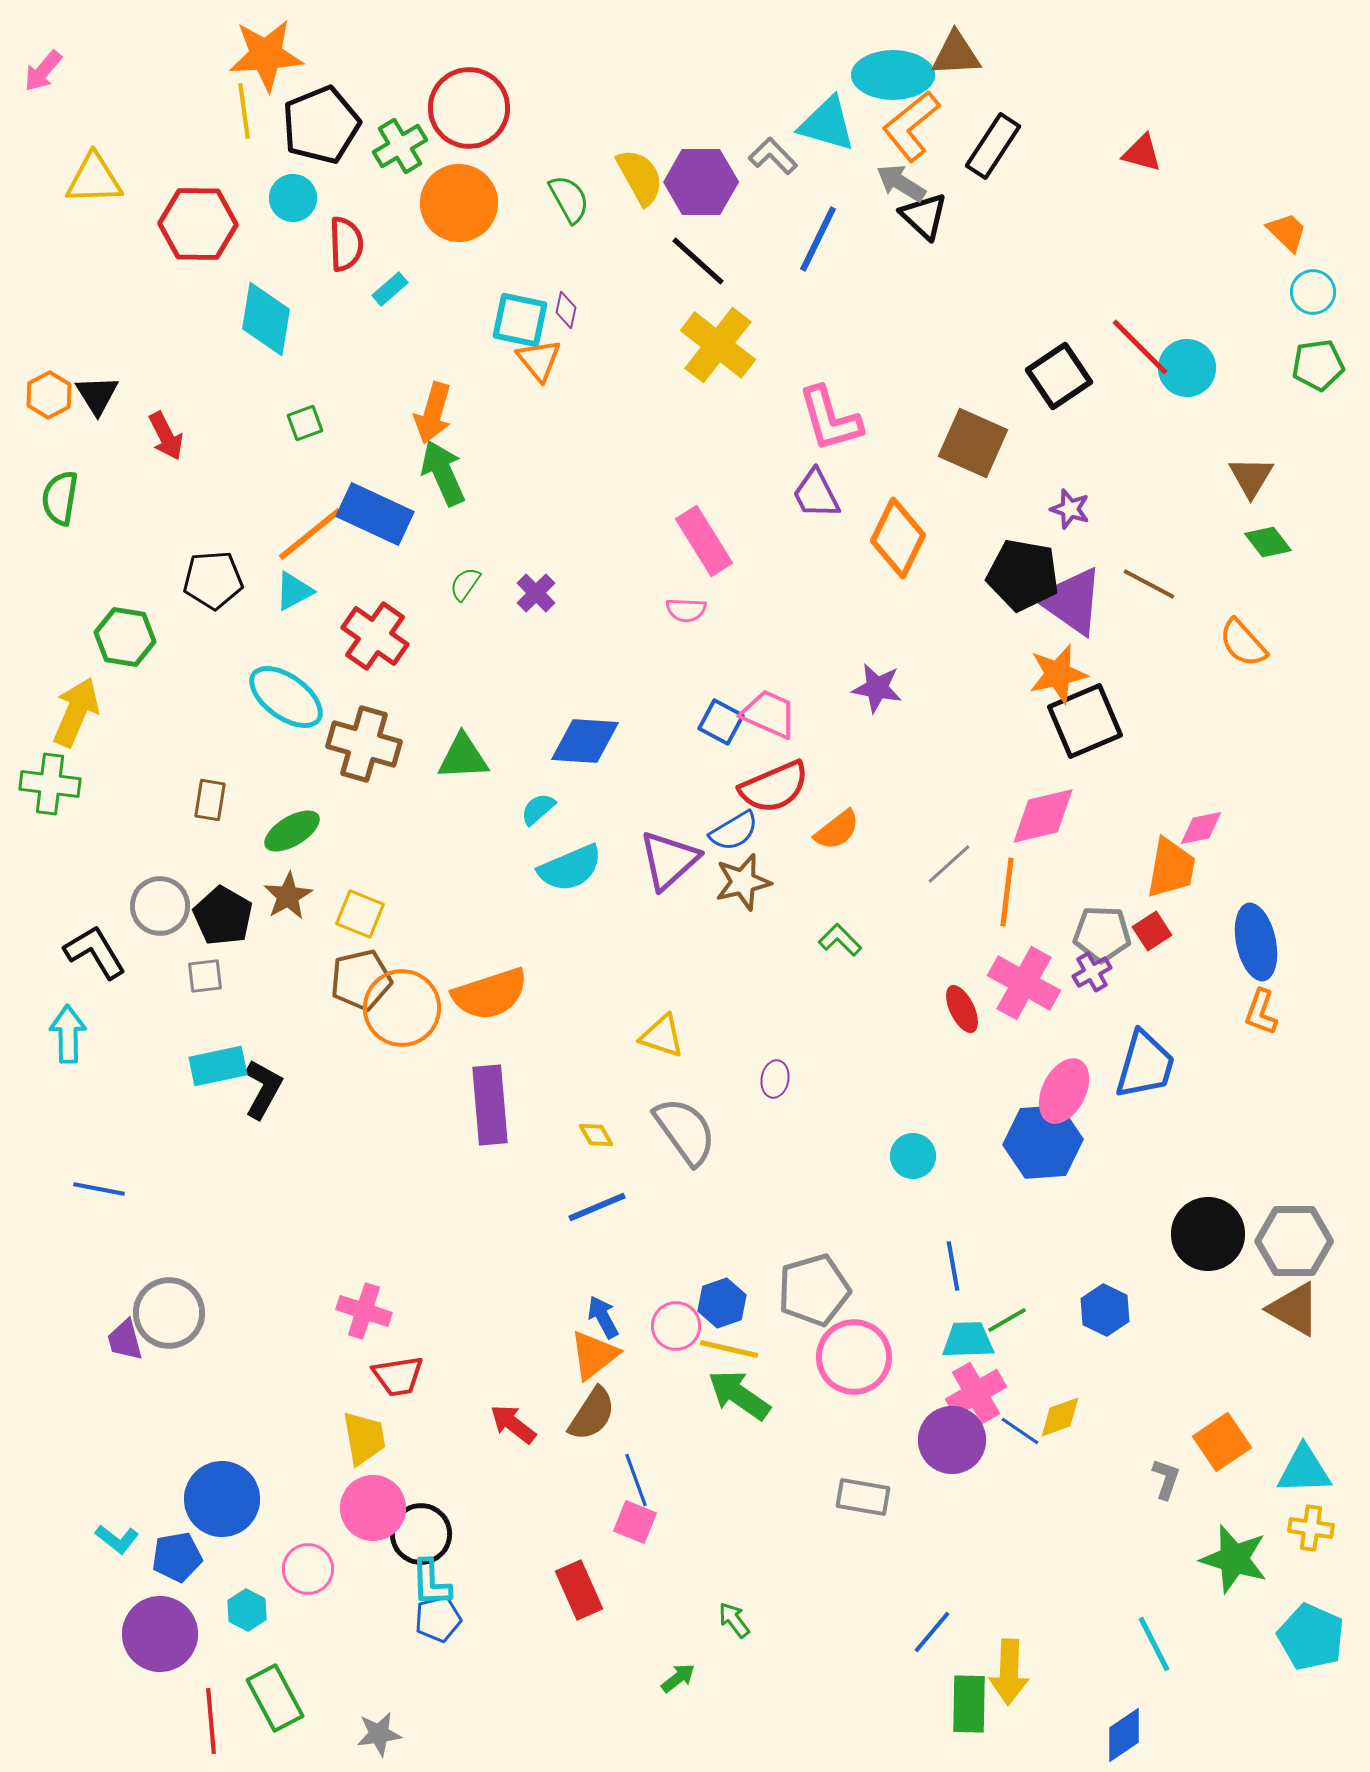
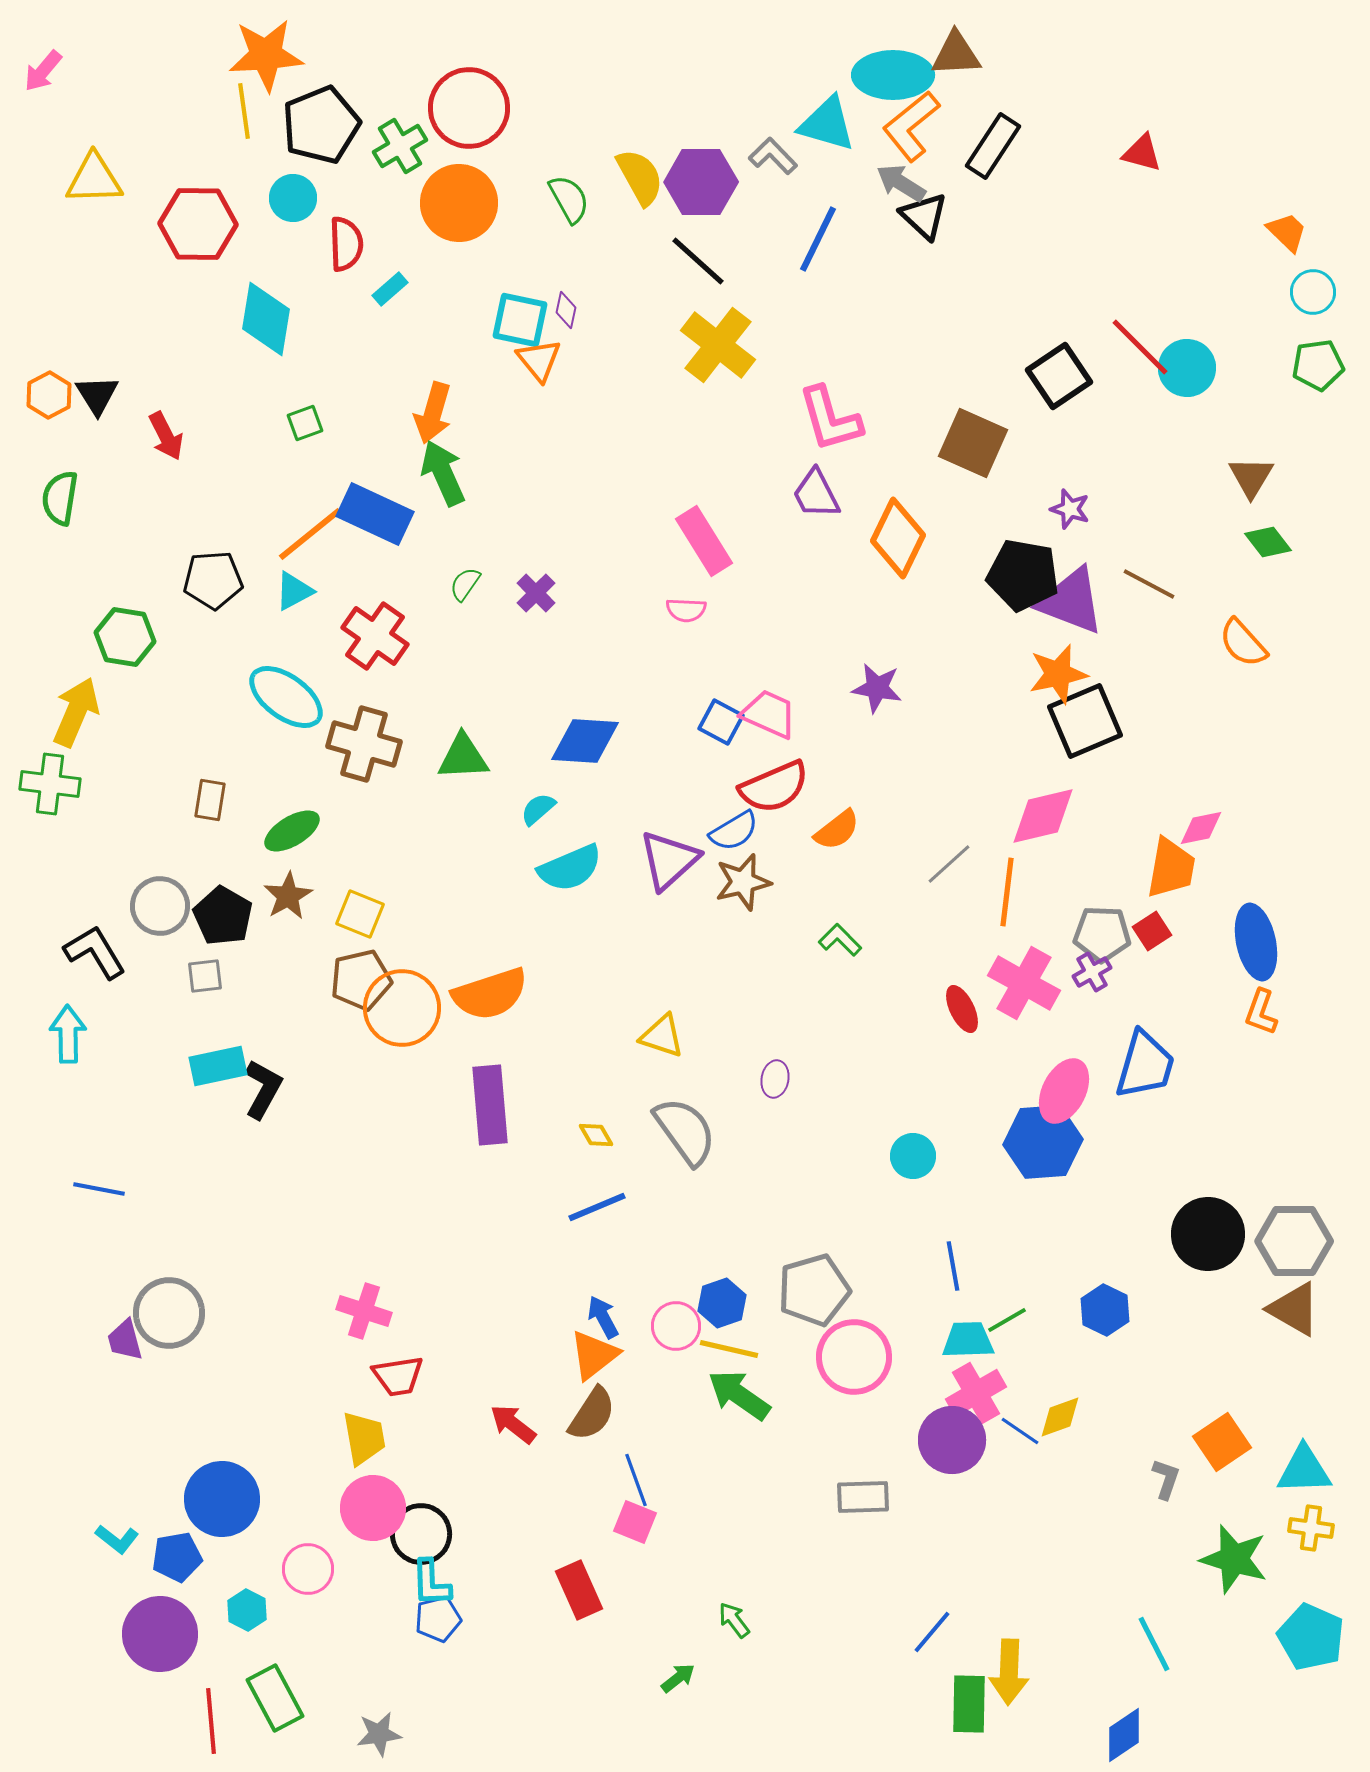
purple triangle at (1071, 601): rotated 14 degrees counterclockwise
gray rectangle at (863, 1497): rotated 12 degrees counterclockwise
